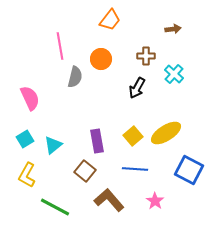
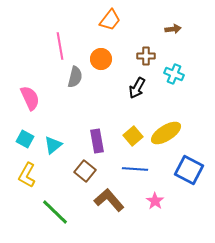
cyan cross: rotated 18 degrees counterclockwise
cyan square: rotated 30 degrees counterclockwise
green line: moved 5 px down; rotated 16 degrees clockwise
